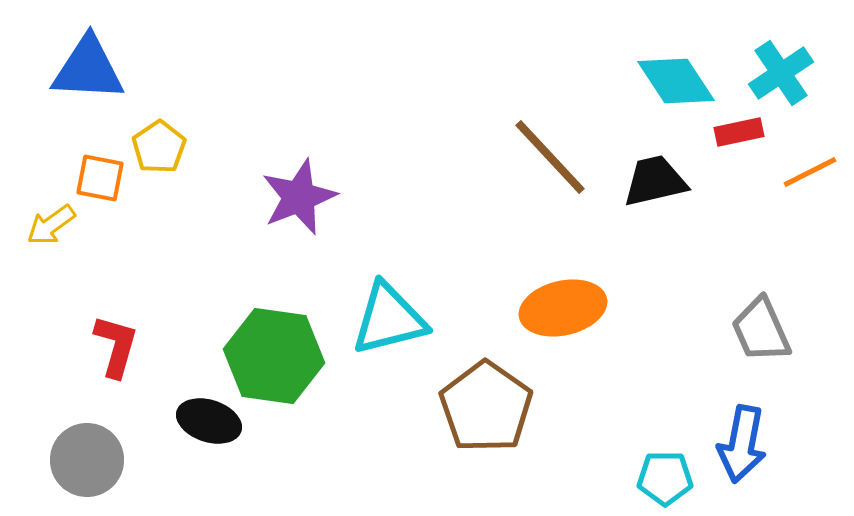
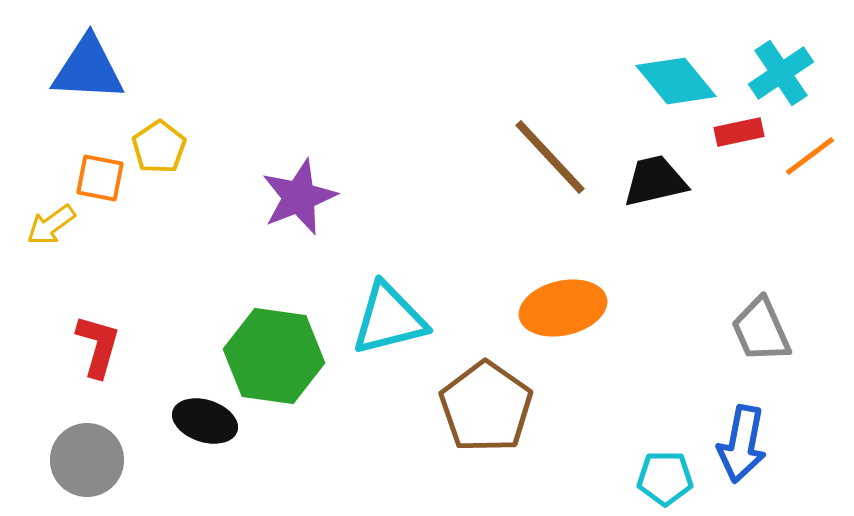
cyan diamond: rotated 6 degrees counterclockwise
orange line: moved 16 px up; rotated 10 degrees counterclockwise
red L-shape: moved 18 px left
black ellipse: moved 4 px left
